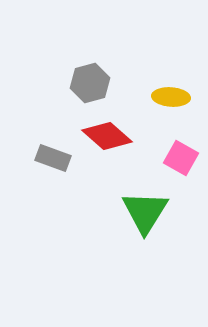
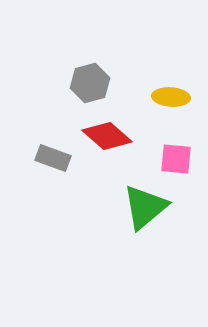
pink square: moved 5 px left, 1 px down; rotated 24 degrees counterclockwise
green triangle: moved 5 px up; rotated 18 degrees clockwise
